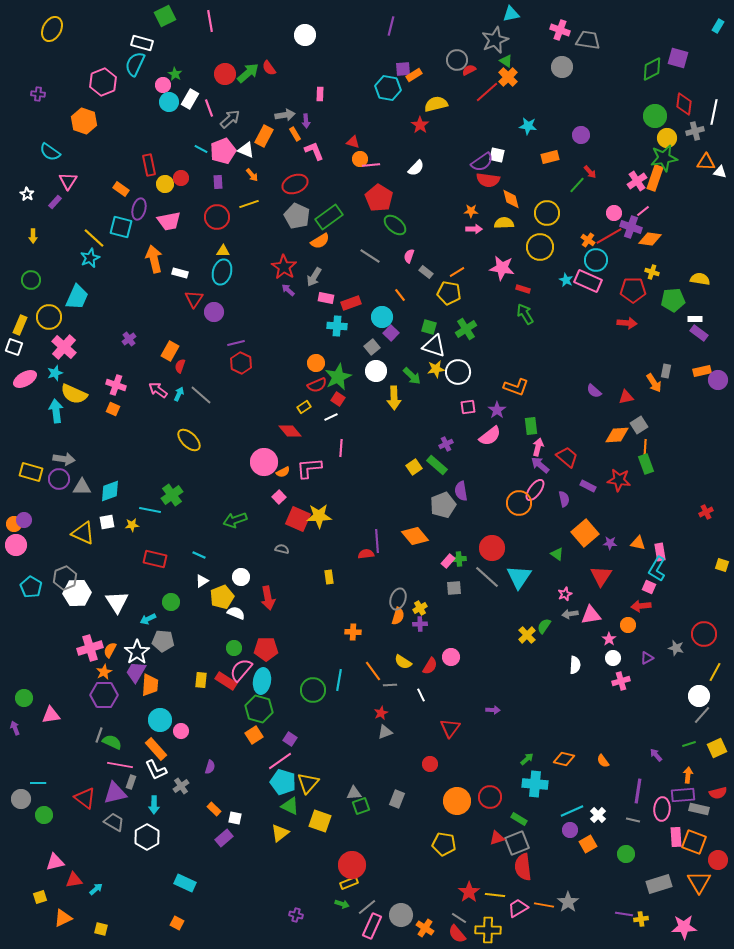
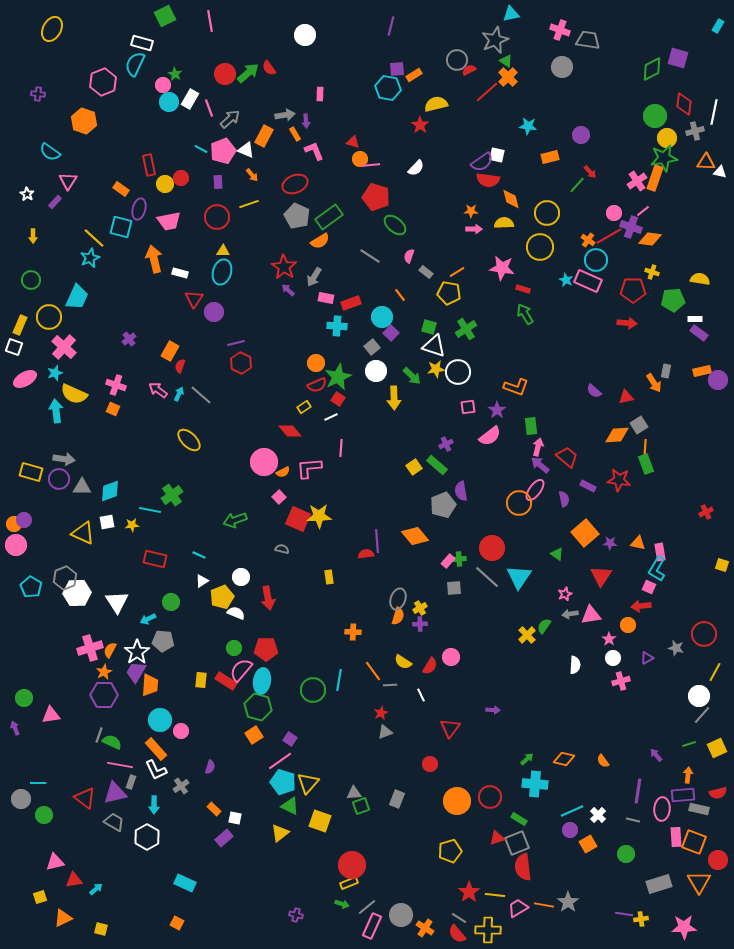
purple square at (403, 69): moved 6 px left
red pentagon at (379, 198): moved 3 px left, 1 px up; rotated 16 degrees counterclockwise
green hexagon at (259, 709): moved 1 px left, 2 px up
yellow pentagon at (444, 844): moved 6 px right, 7 px down; rotated 25 degrees counterclockwise
